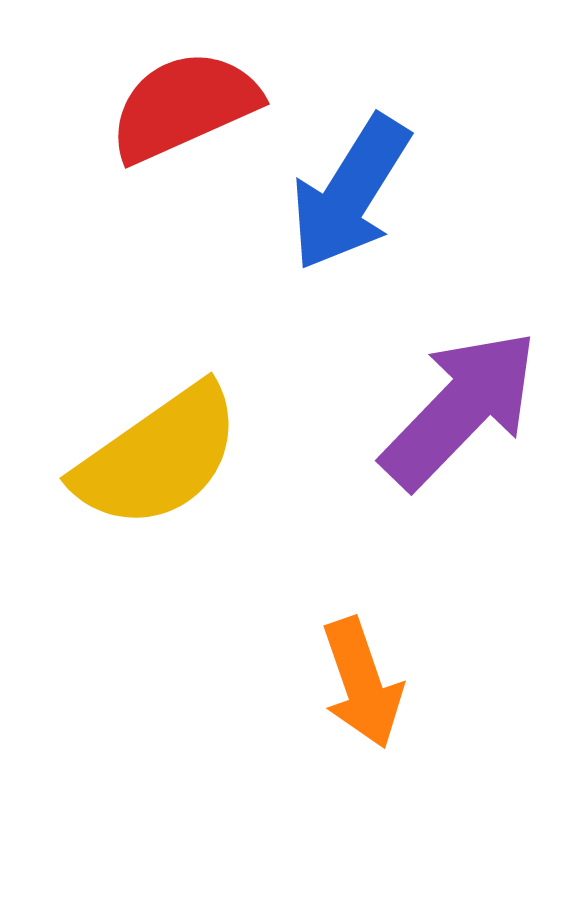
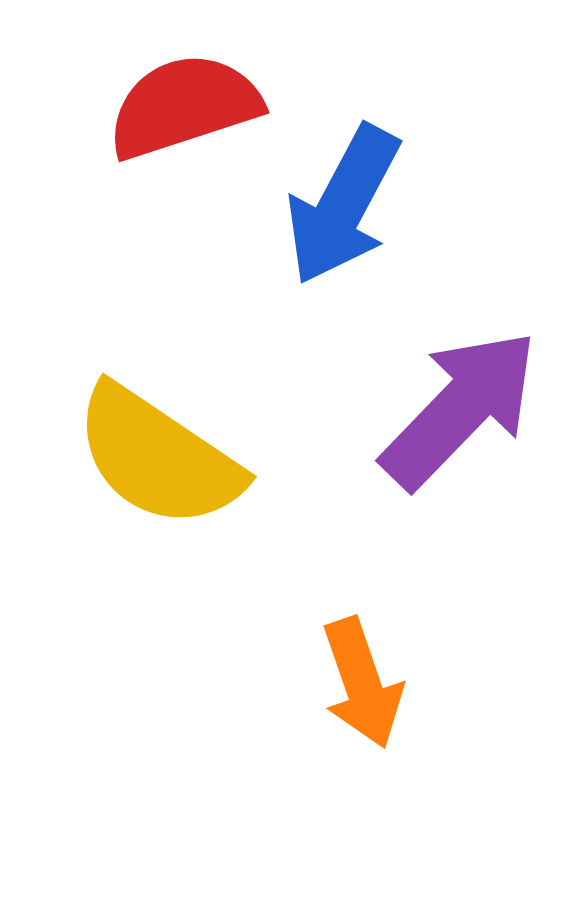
red semicircle: rotated 6 degrees clockwise
blue arrow: moved 7 px left, 12 px down; rotated 4 degrees counterclockwise
yellow semicircle: rotated 69 degrees clockwise
